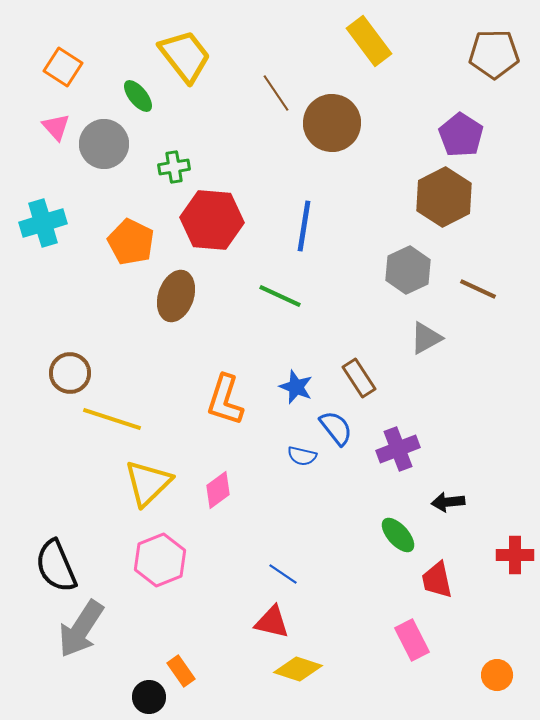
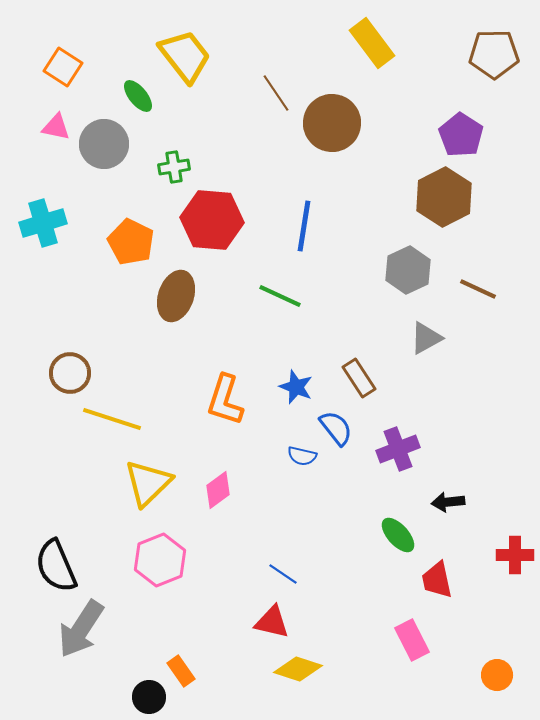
yellow rectangle at (369, 41): moved 3 px right, 2 px down
pink triangle at (56, 127): rotated 36 degrees counterclockwise
